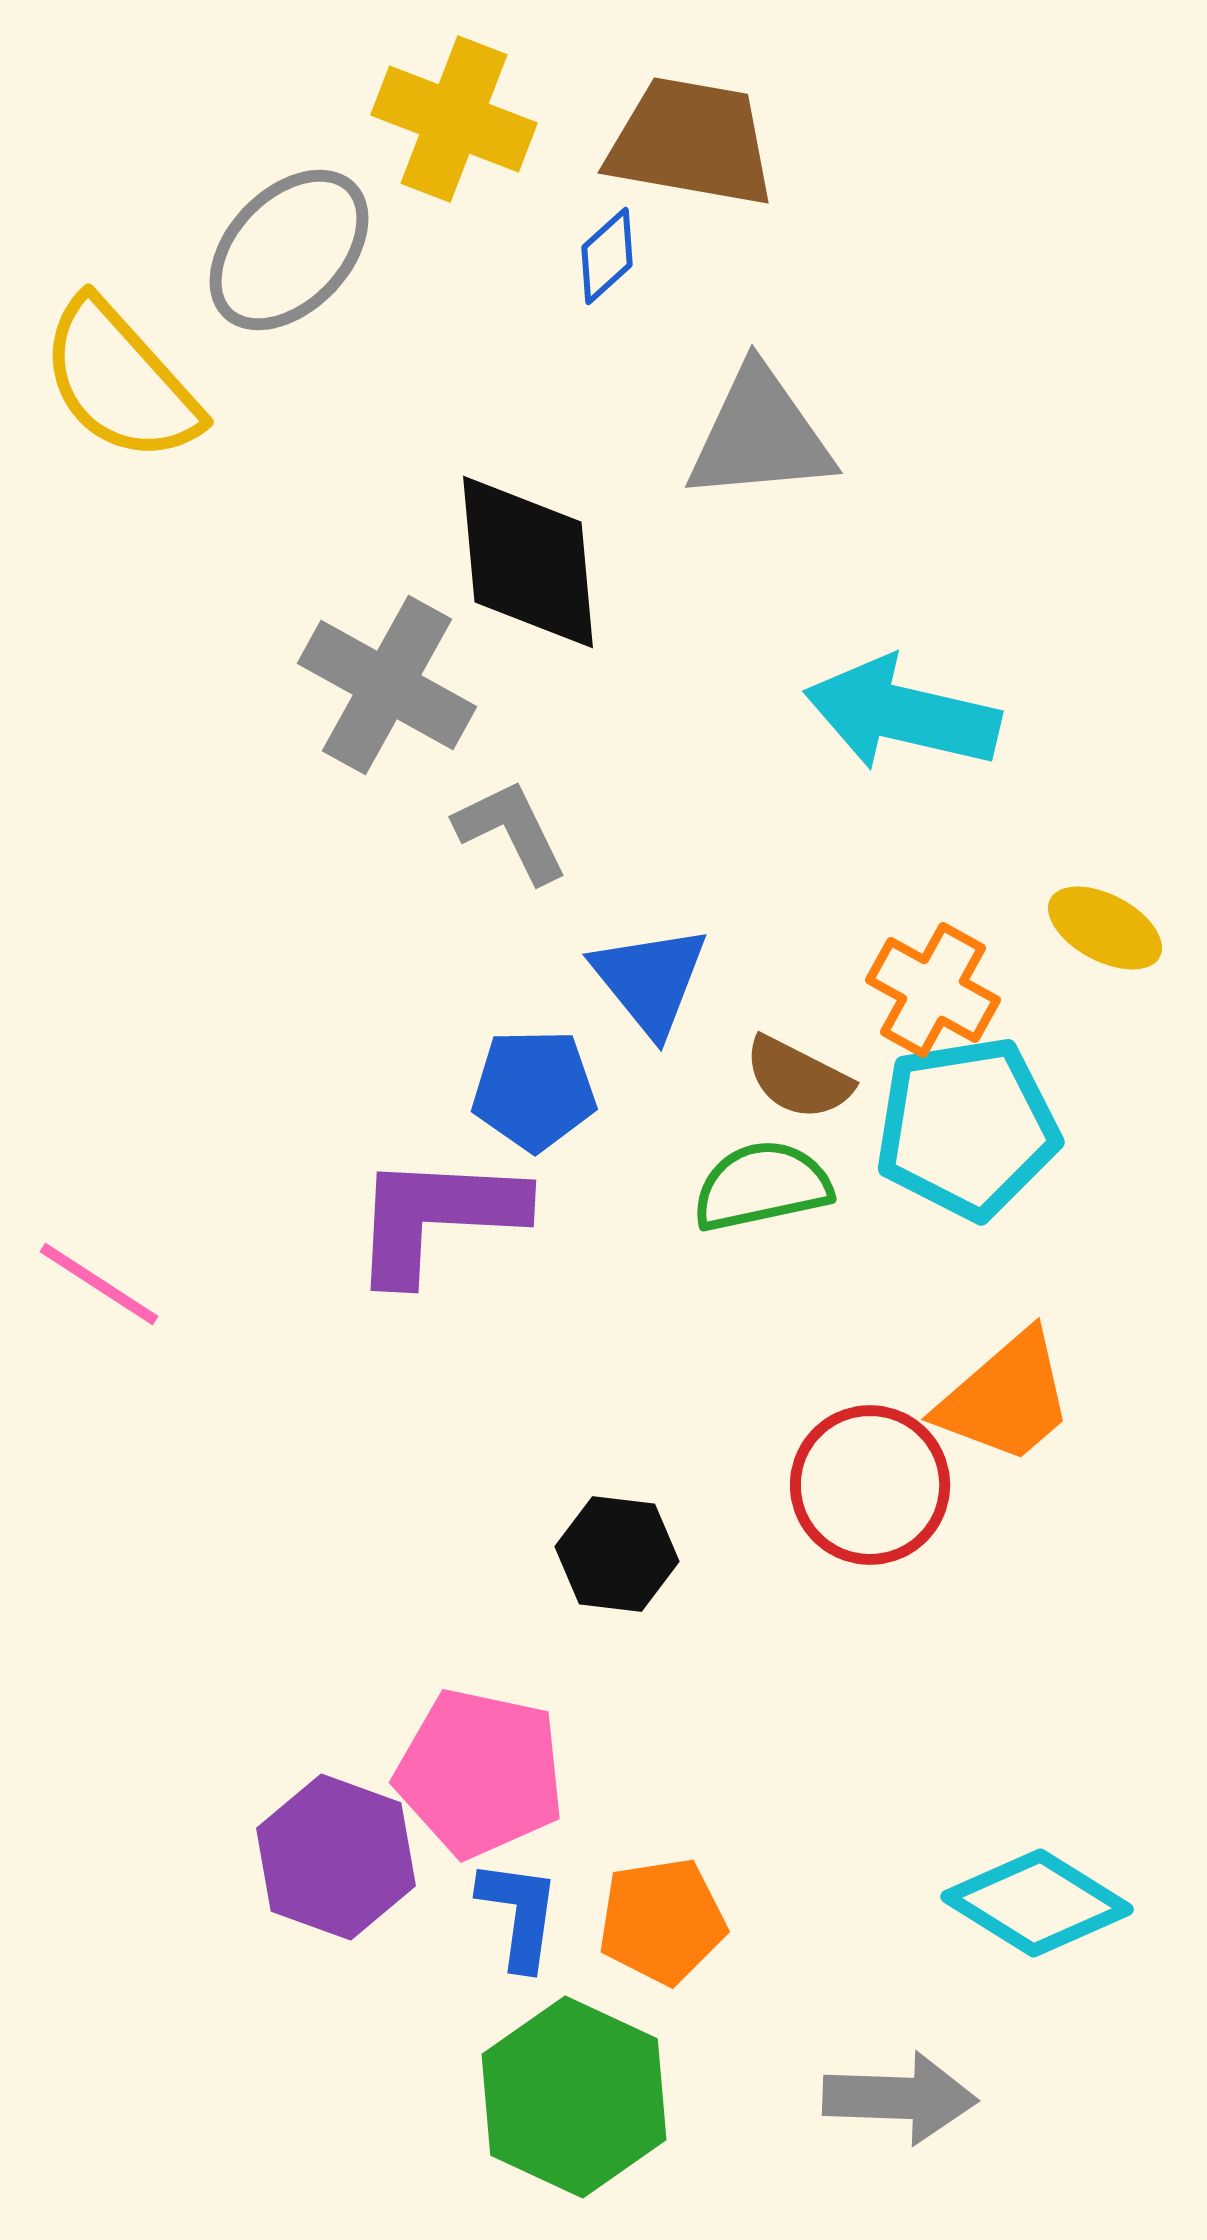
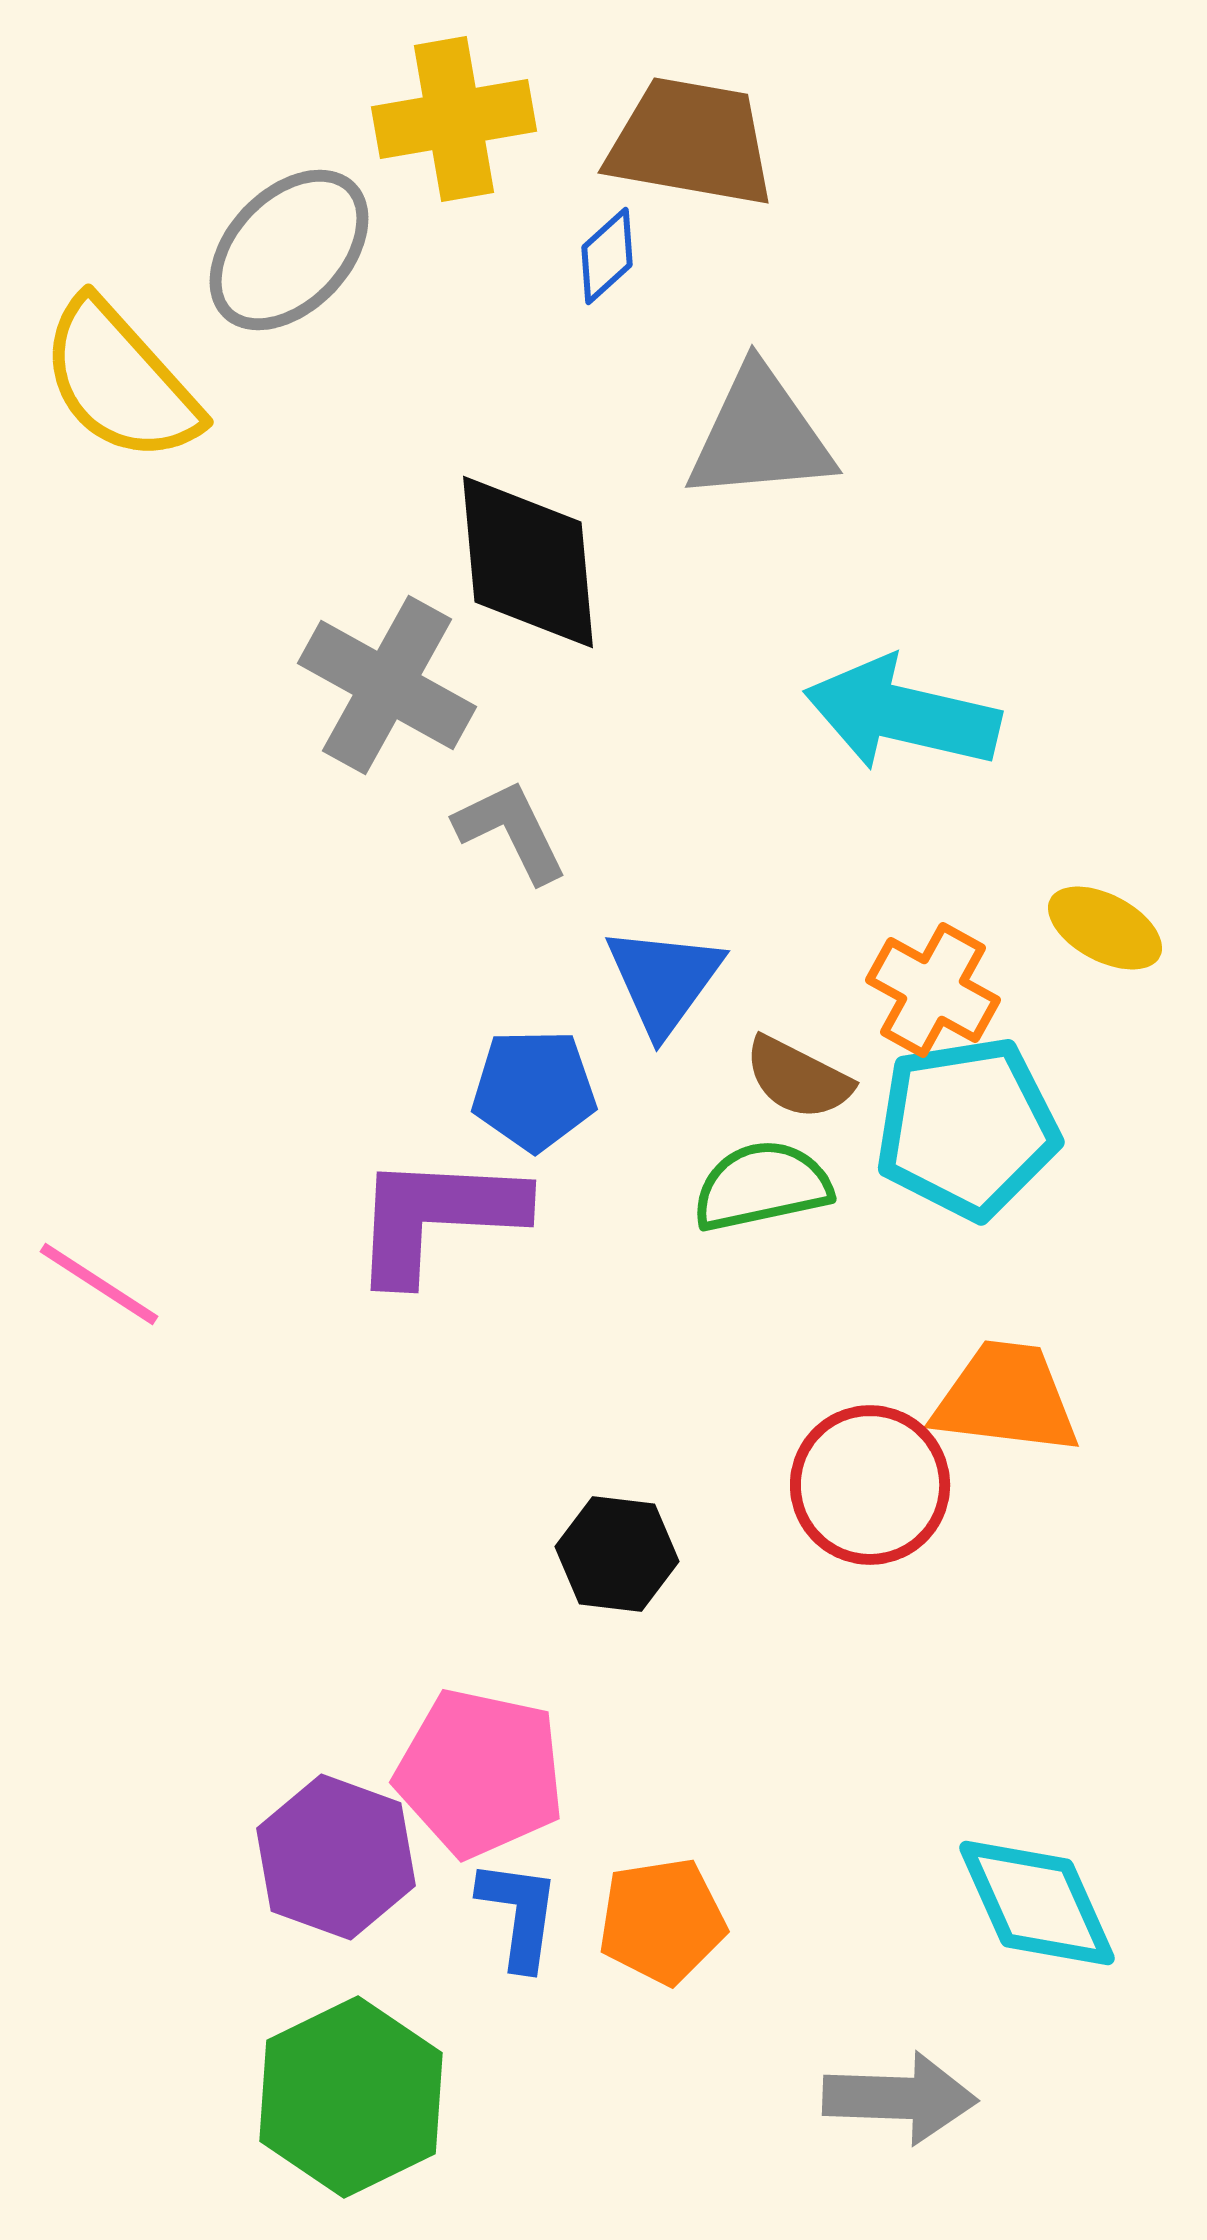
yellow cross: rotated 31 degrees counterclockwise
blue triangle: moved 14 px right; rotated 15 degrees clockwise
orange trapezoid: rotated 132 degrees counterclockwise
cyan diamond: rotated 34 degrees clockwise
green hexagon: moved 223 px left; rotated 9 degrees clockwise
